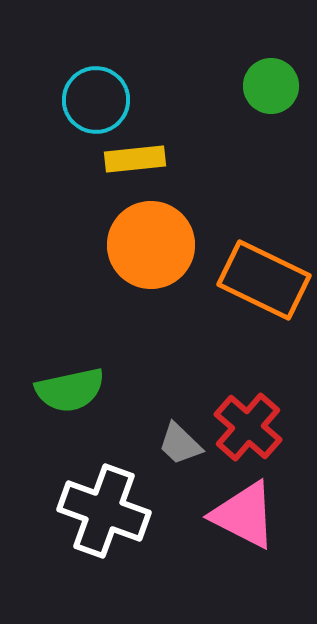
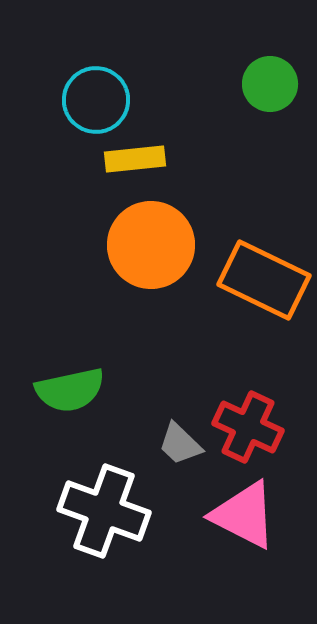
green circle: moved 1 px left, 2 px up
red cross: rotated 16 degrees counterclockwise
